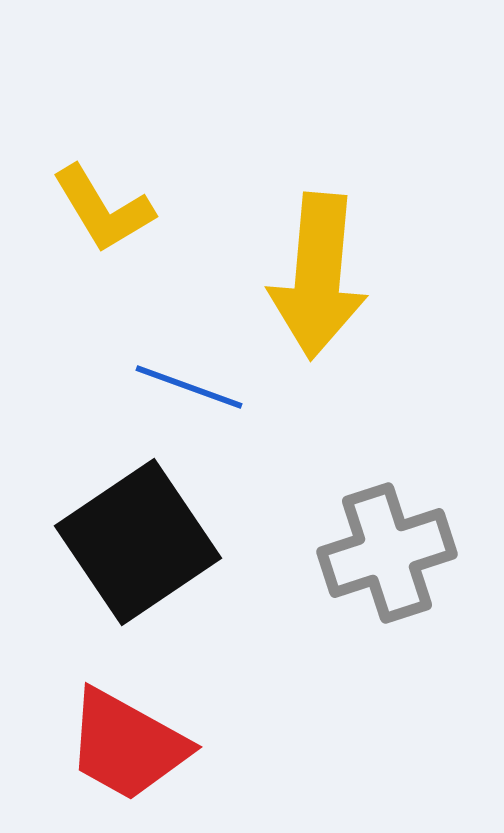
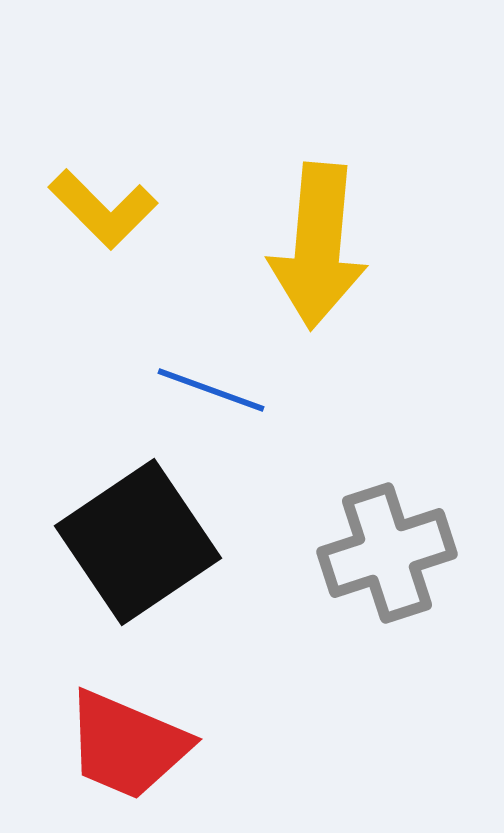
yellow L-shape: rotated 14 degrees counterclockwise
yellow arrow: moved 30 px up
blue line: moved 22 px right, 3 px down
red trapezoid: rotated 6 degrees counterclockwise
